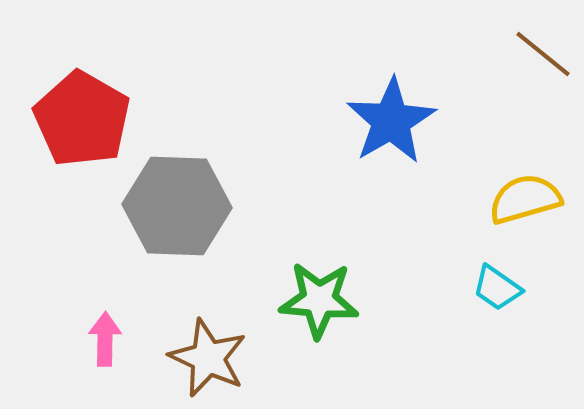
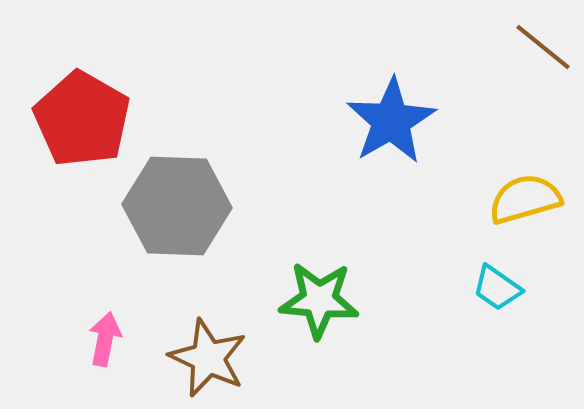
brown line: moved 7 px up
pink arrow: rotated 10 degrees clockwise
